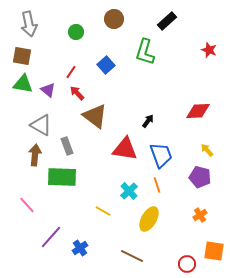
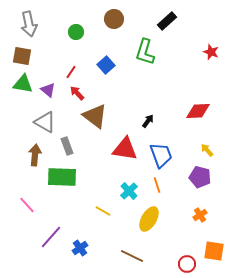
red star: moved 2 px right, 2 px down
gray triangle: moved 4 px right, 3 px up
